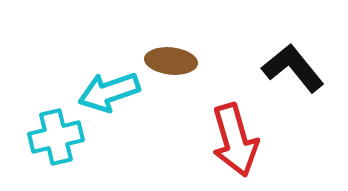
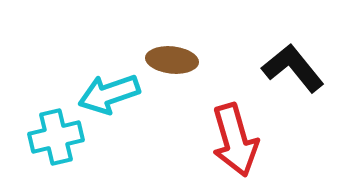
brown ellipse: moved 1 px right, 1 px up
cyan arrow: moved 2 px down
